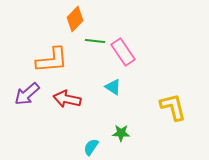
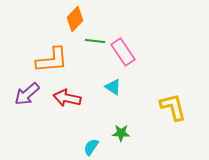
red arrow: moved 1 px up
